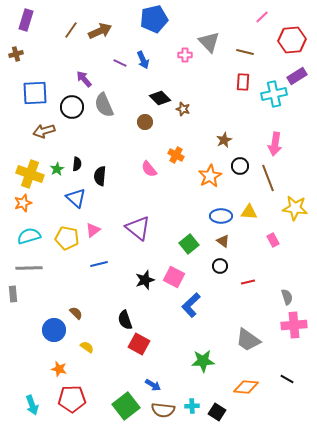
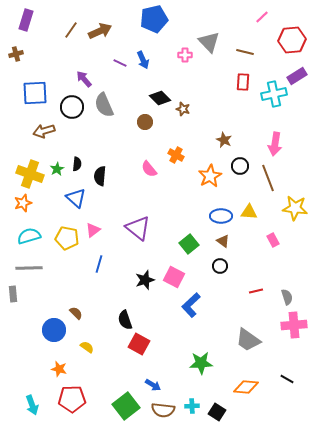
brown star at (224, 140): rotated 21 degrees counterclockwise
blue line at (99, 264): rotated 60 degrees counterclockwise
red line at (248, 282): moved 8 px right, 9 px down
green star at (203, 361): moved 2 px left, 2 px down
